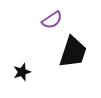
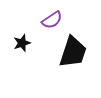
black star: moved 29 px up
